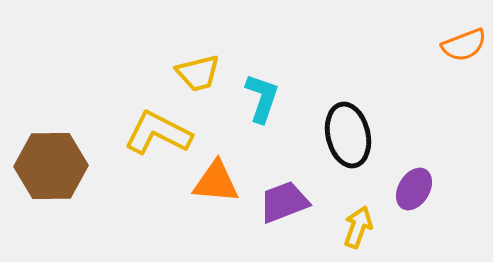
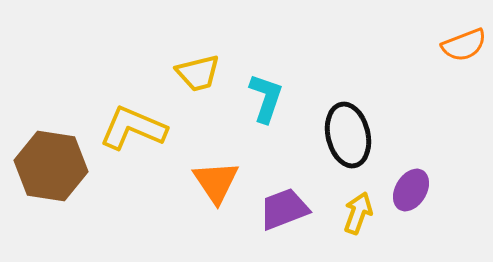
cyan L-shape: moved 4 px right
yellow L-shape: moved 25 px left, 5 px up; rotated 4 degrees counterclockwise
brown hexagon: rotated 10 degrees clockwise
orange triangle: rotated 51 degrees clockwise
purple ellipse: moved 3 px left, 1 px down
purple trapezoid: moved 7 px down
yellow arrow: moved 14 px up
